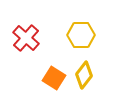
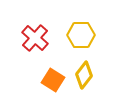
red cross: moved 9 px right
orange square: moved 1 px left, 2 px down
